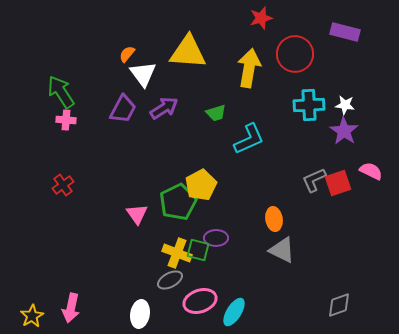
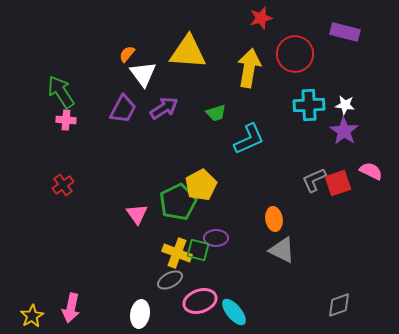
cyan ellipse: rotated 72 degrees counterclockwise
